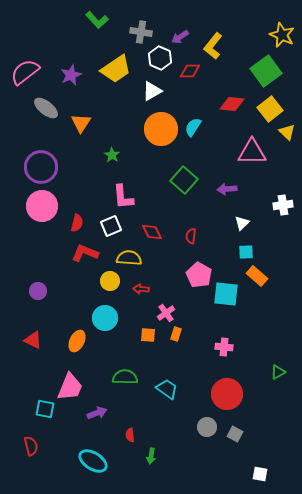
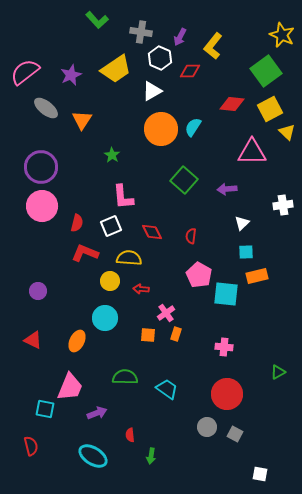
purple arrow at (180, 37): rotated 30 degrees counterclockwise
yellow square at (270, 109): rotated 10 degrees clockwise
orange triangle at (81, 123): moved 1 px right, 3 px up
orange rectangle at (257, 276): rotated 55 degrees counterclockwise
cyan ellipse at (93, 461): moved 5 px up
